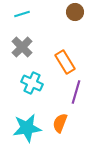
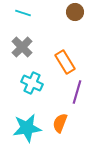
cyan line: moved 1 px right, 1 px up; rotated 35 degrees clockwise
purple line: moved 1 px right
